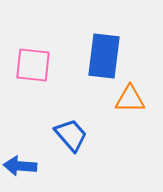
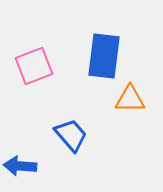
pink square: moved 1 px right, 1 px down; rotated 27 degrees counterclockwise
